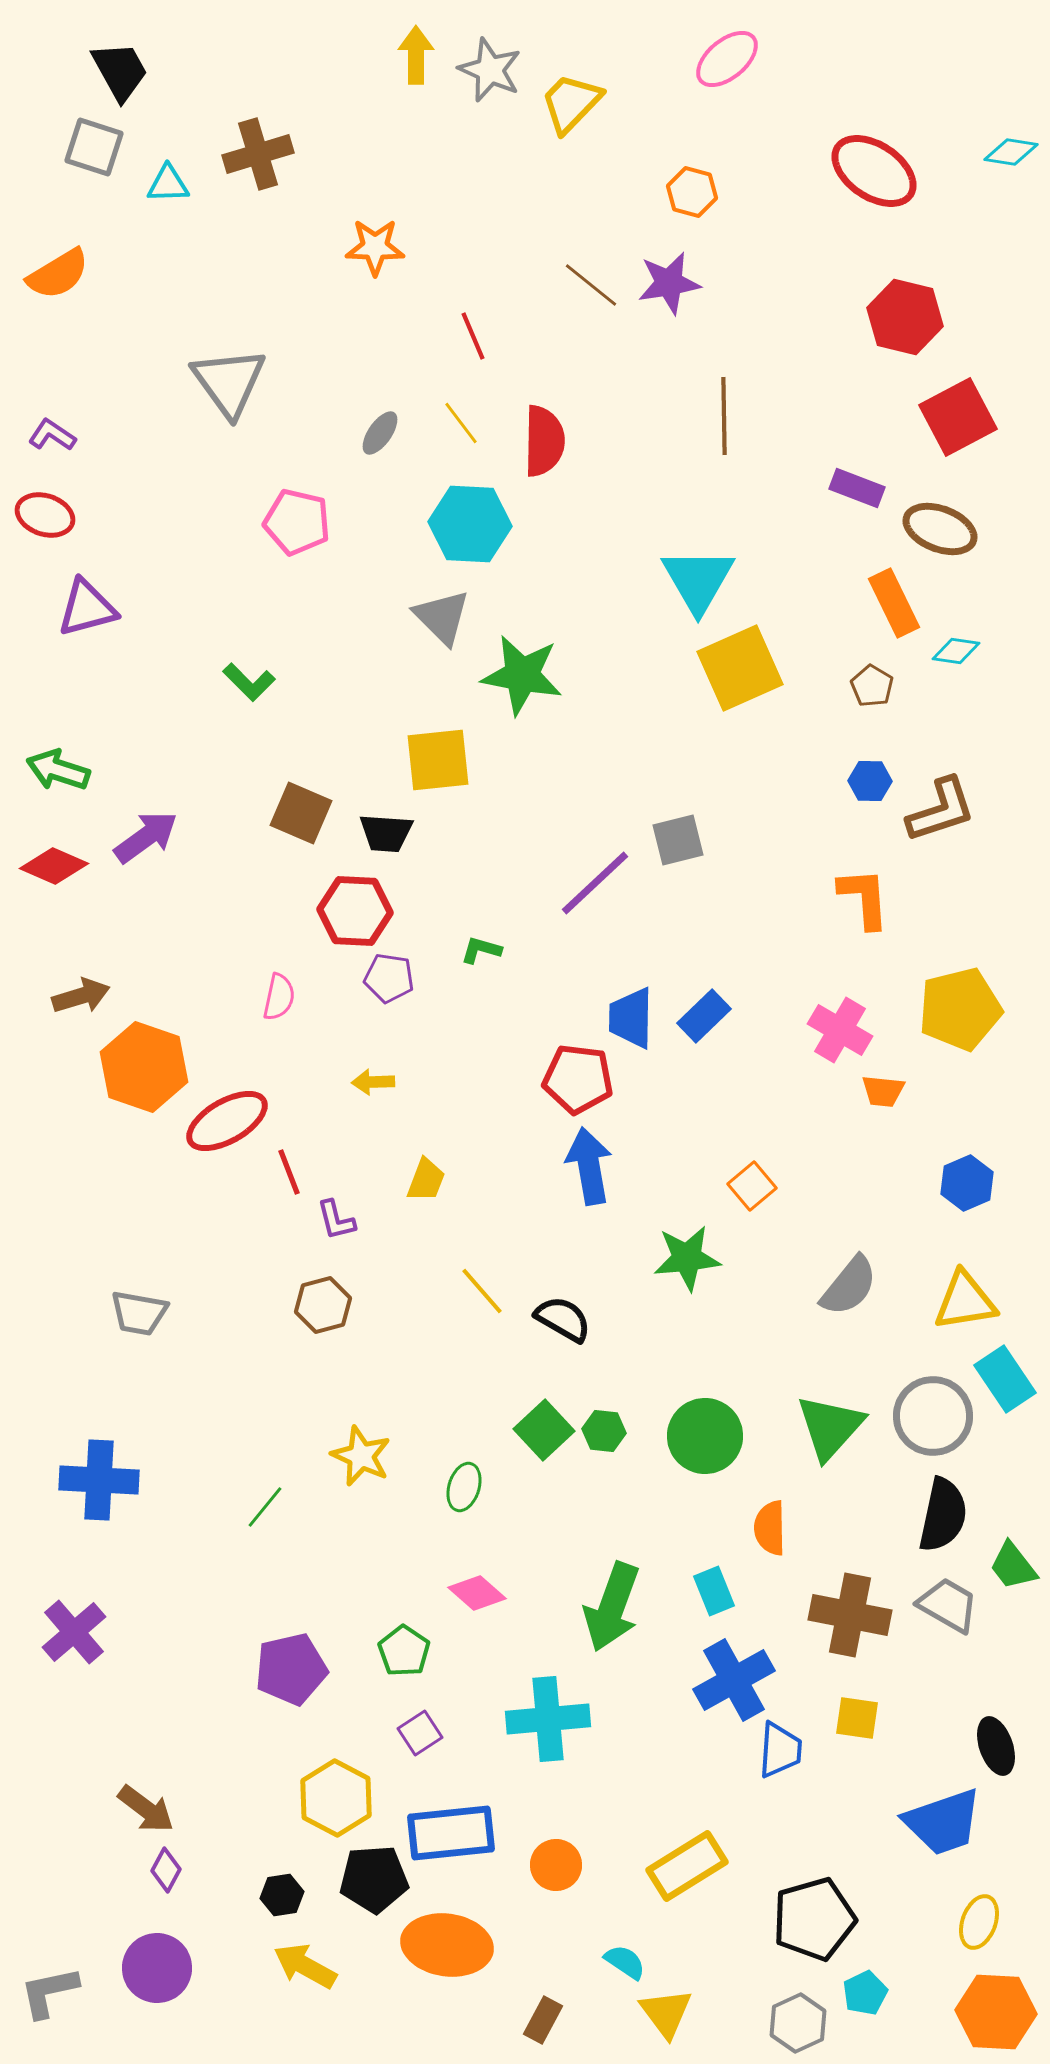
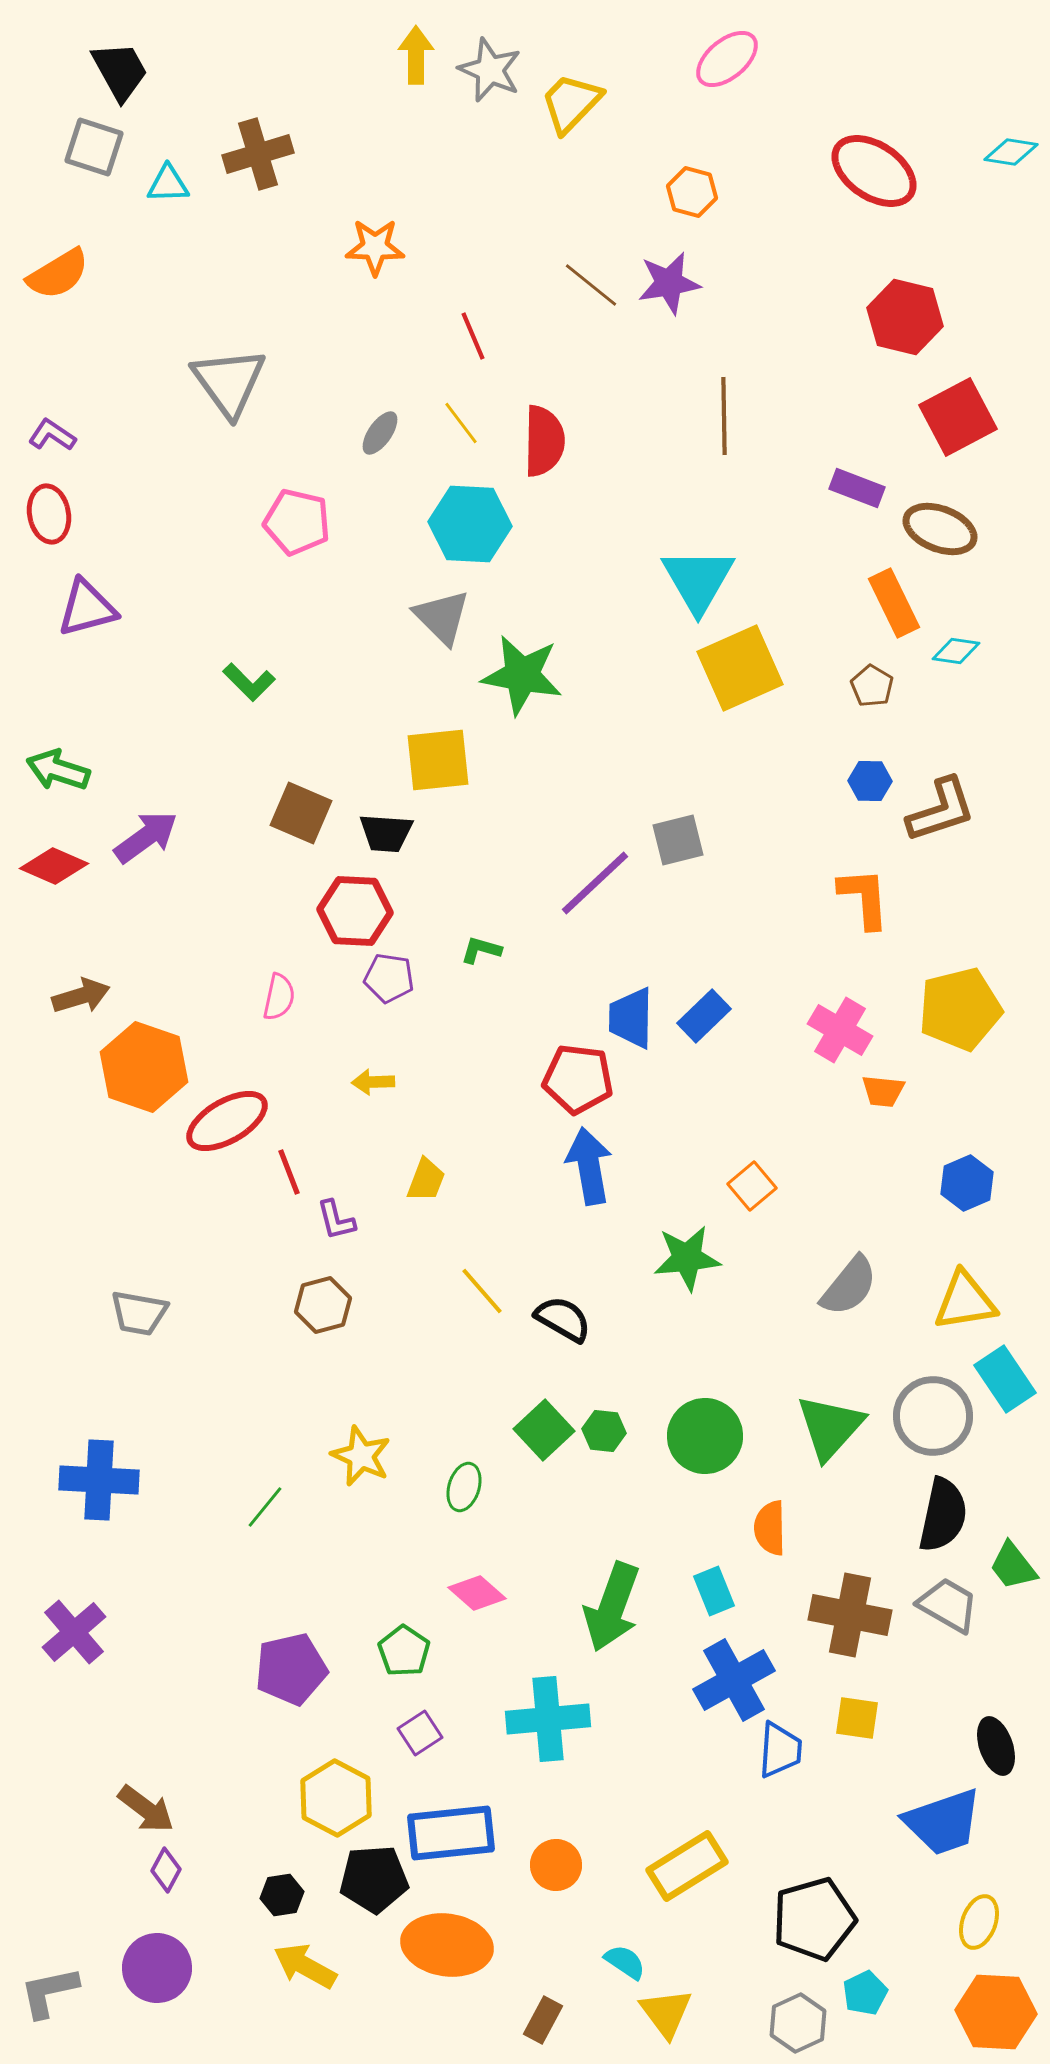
red ellipse at (45, 515): moved 4 px right, 1 px up; rotated 62 degrees clockwise
